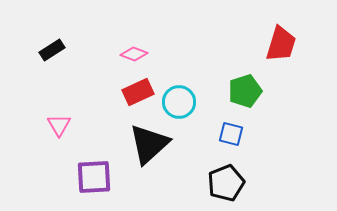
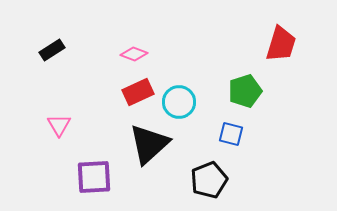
black pentagon: moved 17 px left, 3 px up
